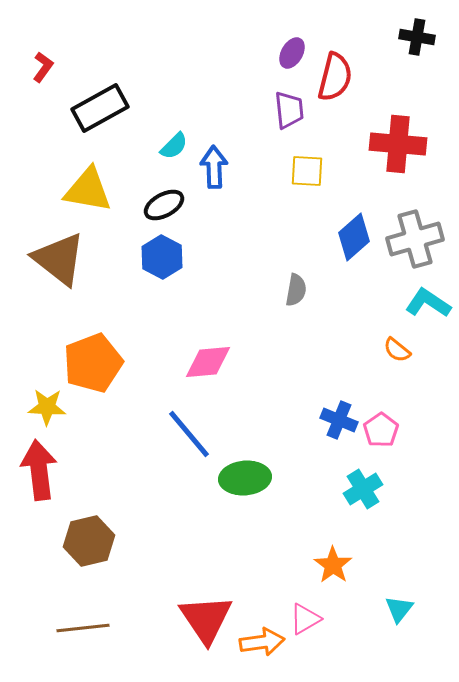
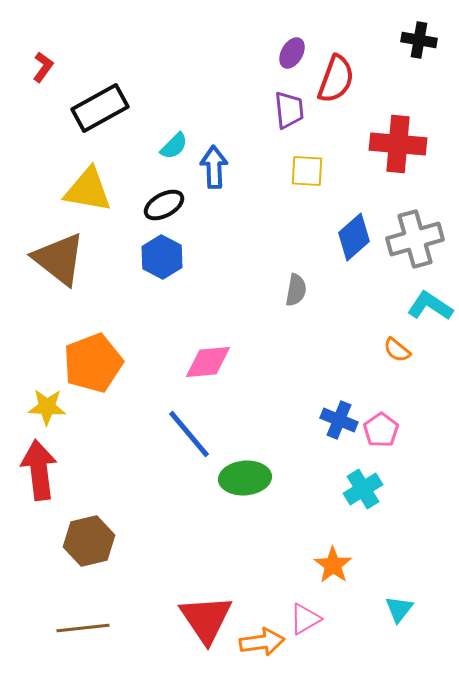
black cross: moved 2 px right, 3 px down
red semicircle: moved 1 px right, 2 px down; rotated 6 degrees clockwise
cyan L-shape: moved 2 px right, 3 px down
